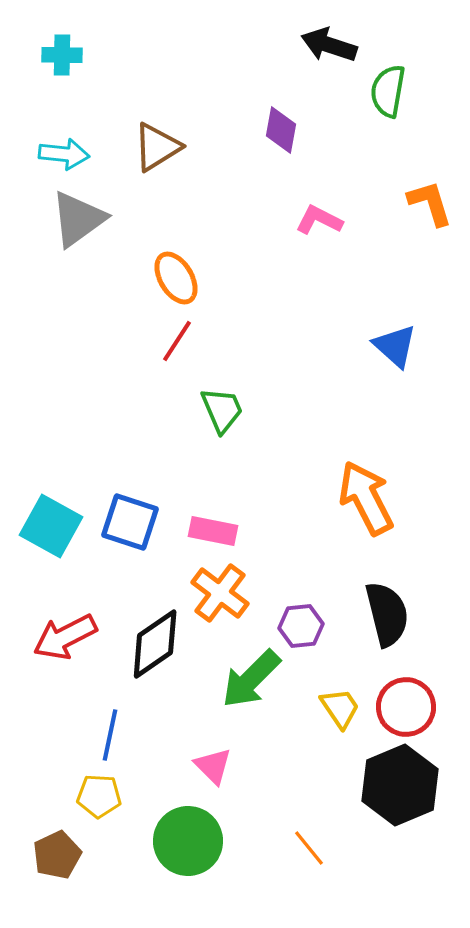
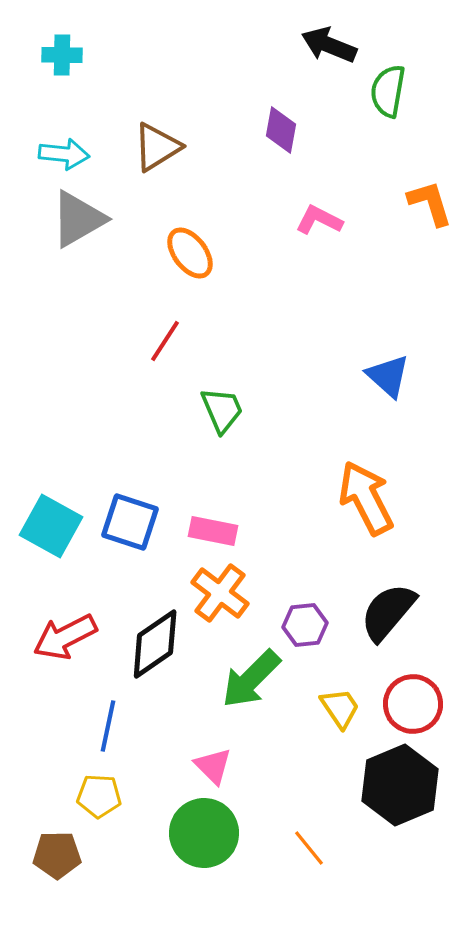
black arrow: rotated 4 degrees clockwise
gray triangle: rotated 6 degrees clockwise
orange ellipse: moved 14 px right, 25 px up; rotated 6 degrees counterclockwise
red line: moved 12 px left
blue triangle: moved 7 px left, 30 px down
black semicircle: moved 1 px right, 2 px up; rotated 126 degrees counterclockwise
purple hexagon: moved 4 px right, 1 px up
red circle: moved 7 px right, 3 px up
blue line: moved 2 px left, 9 px up
green circle: moved 16 px right, 8 px up
brown pentagon: rotated 24 degrees clockwise
